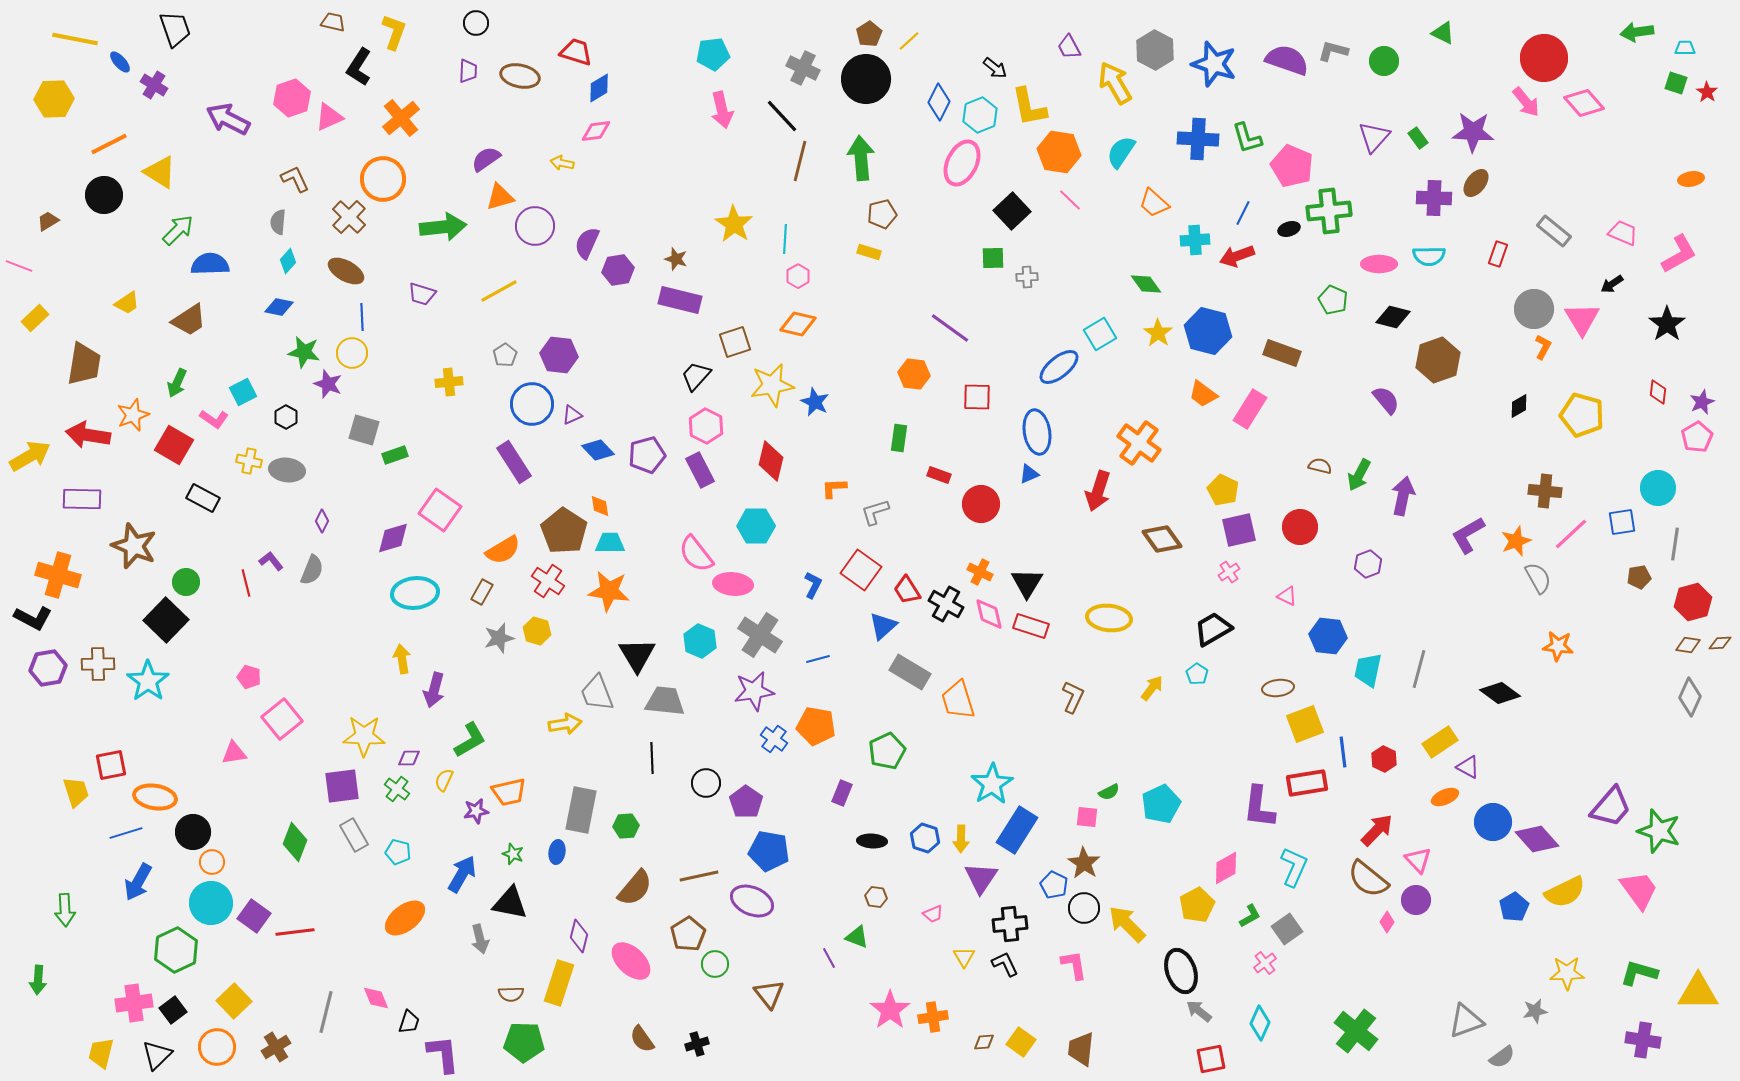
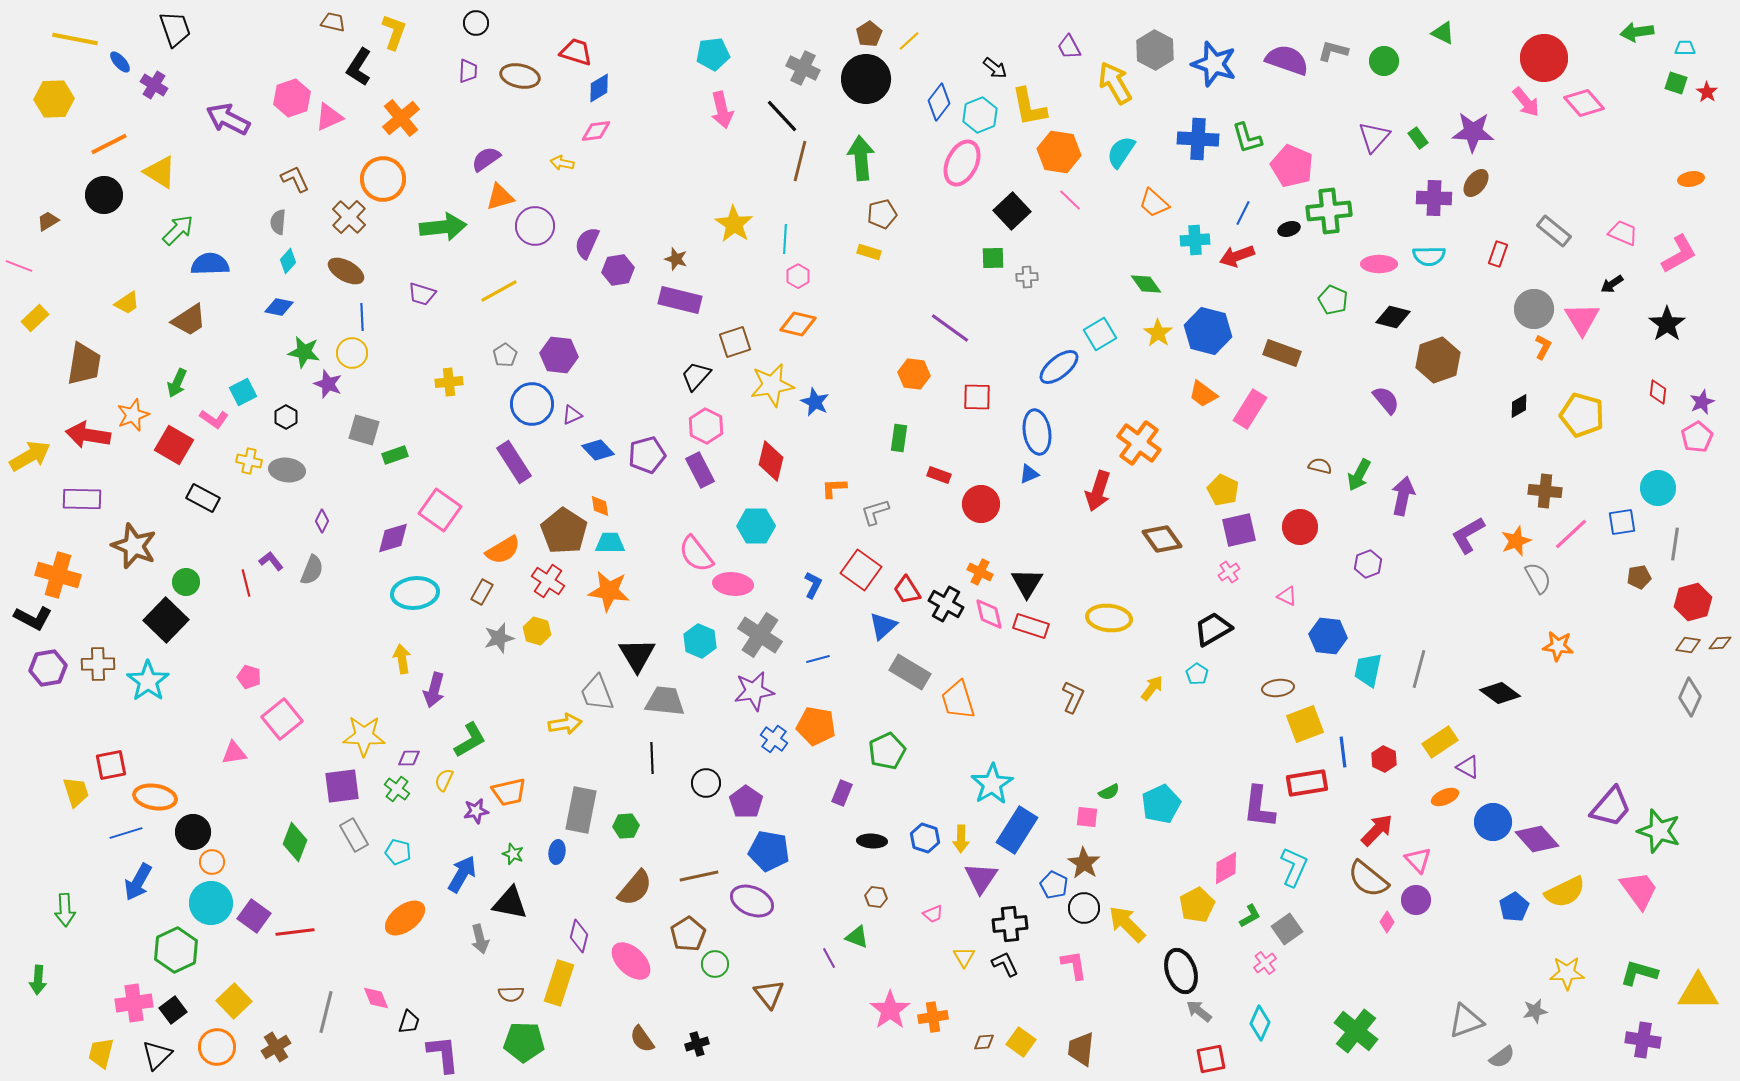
blue diamond at (939, 102): rotated 12 degrees clockwise
